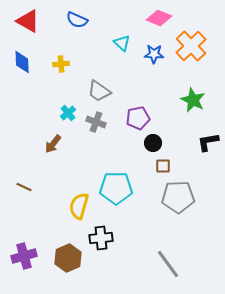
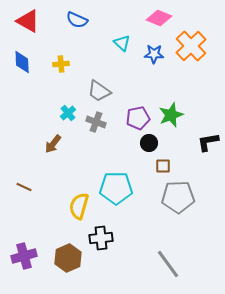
green star: moved 22 px left, 15 px down; rotated 25 degrees clockwise
black circle: moved 4 px left
